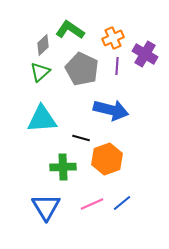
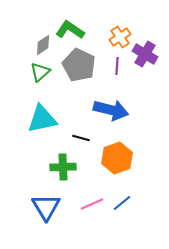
orange cross: moved 7 px right, 1 px up; rotated 10 degrees counterclockwise
gray diamond: rotated 10 degrees clockwise
gray pentagon: moved 3 px left, 4 px up
cyan triangle: rotated 8 degrees counterclockwise
orange hexagon: moved 10 px right, 1 px up
